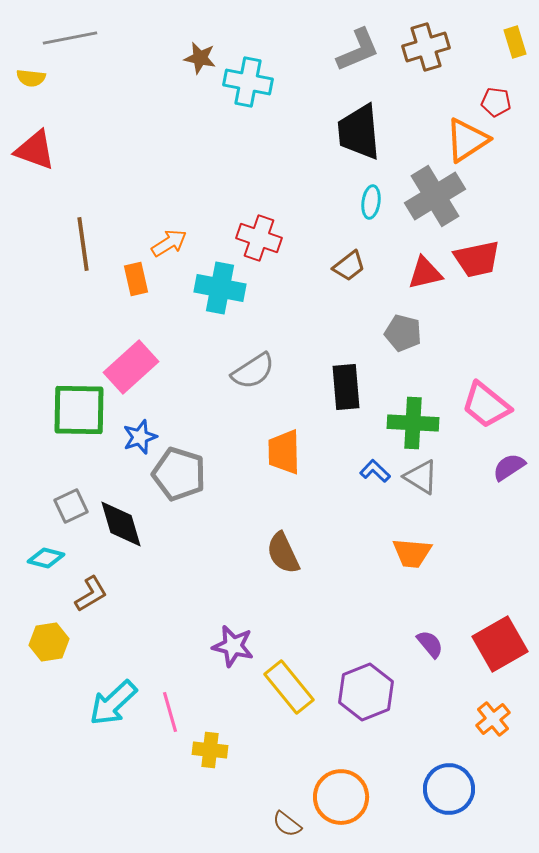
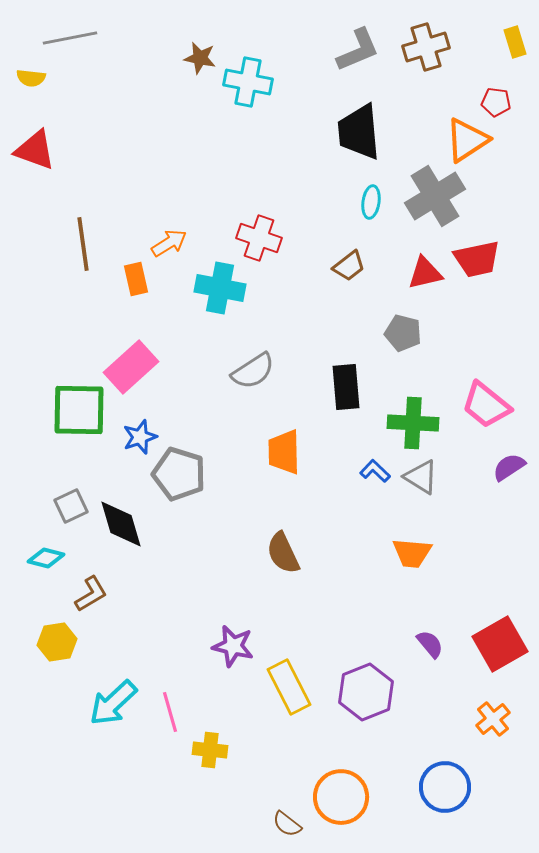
yellow hexagon at (49, 642): moved 8 px right
yellow rectangle at (289, 687): rotated 12 degrees clockwise
blue circle at (449, 789): moved 4 px left, 2 px up
